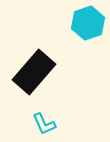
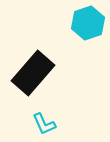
black rectangle: moved 1 px left, 1 px down
